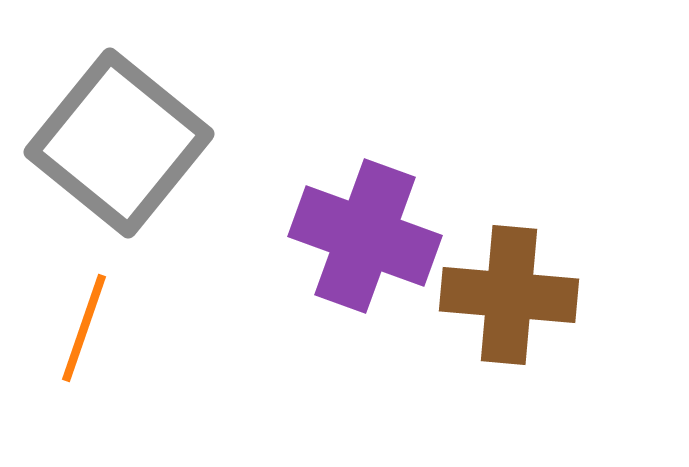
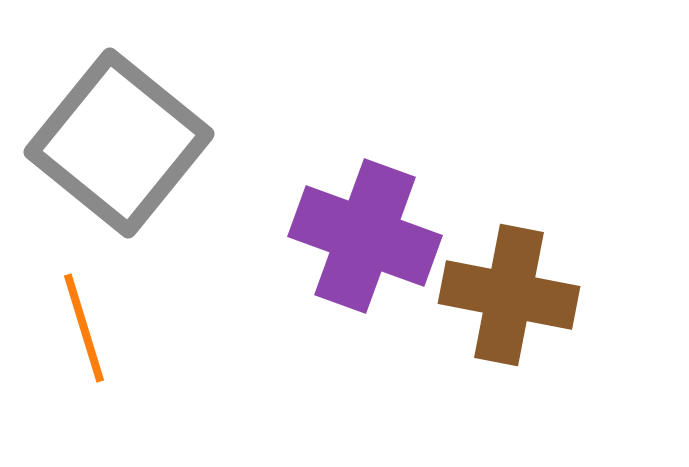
brown cross: rotated 6 degrees clockwise
orange line: rotated 36 degrees counterclockwise
